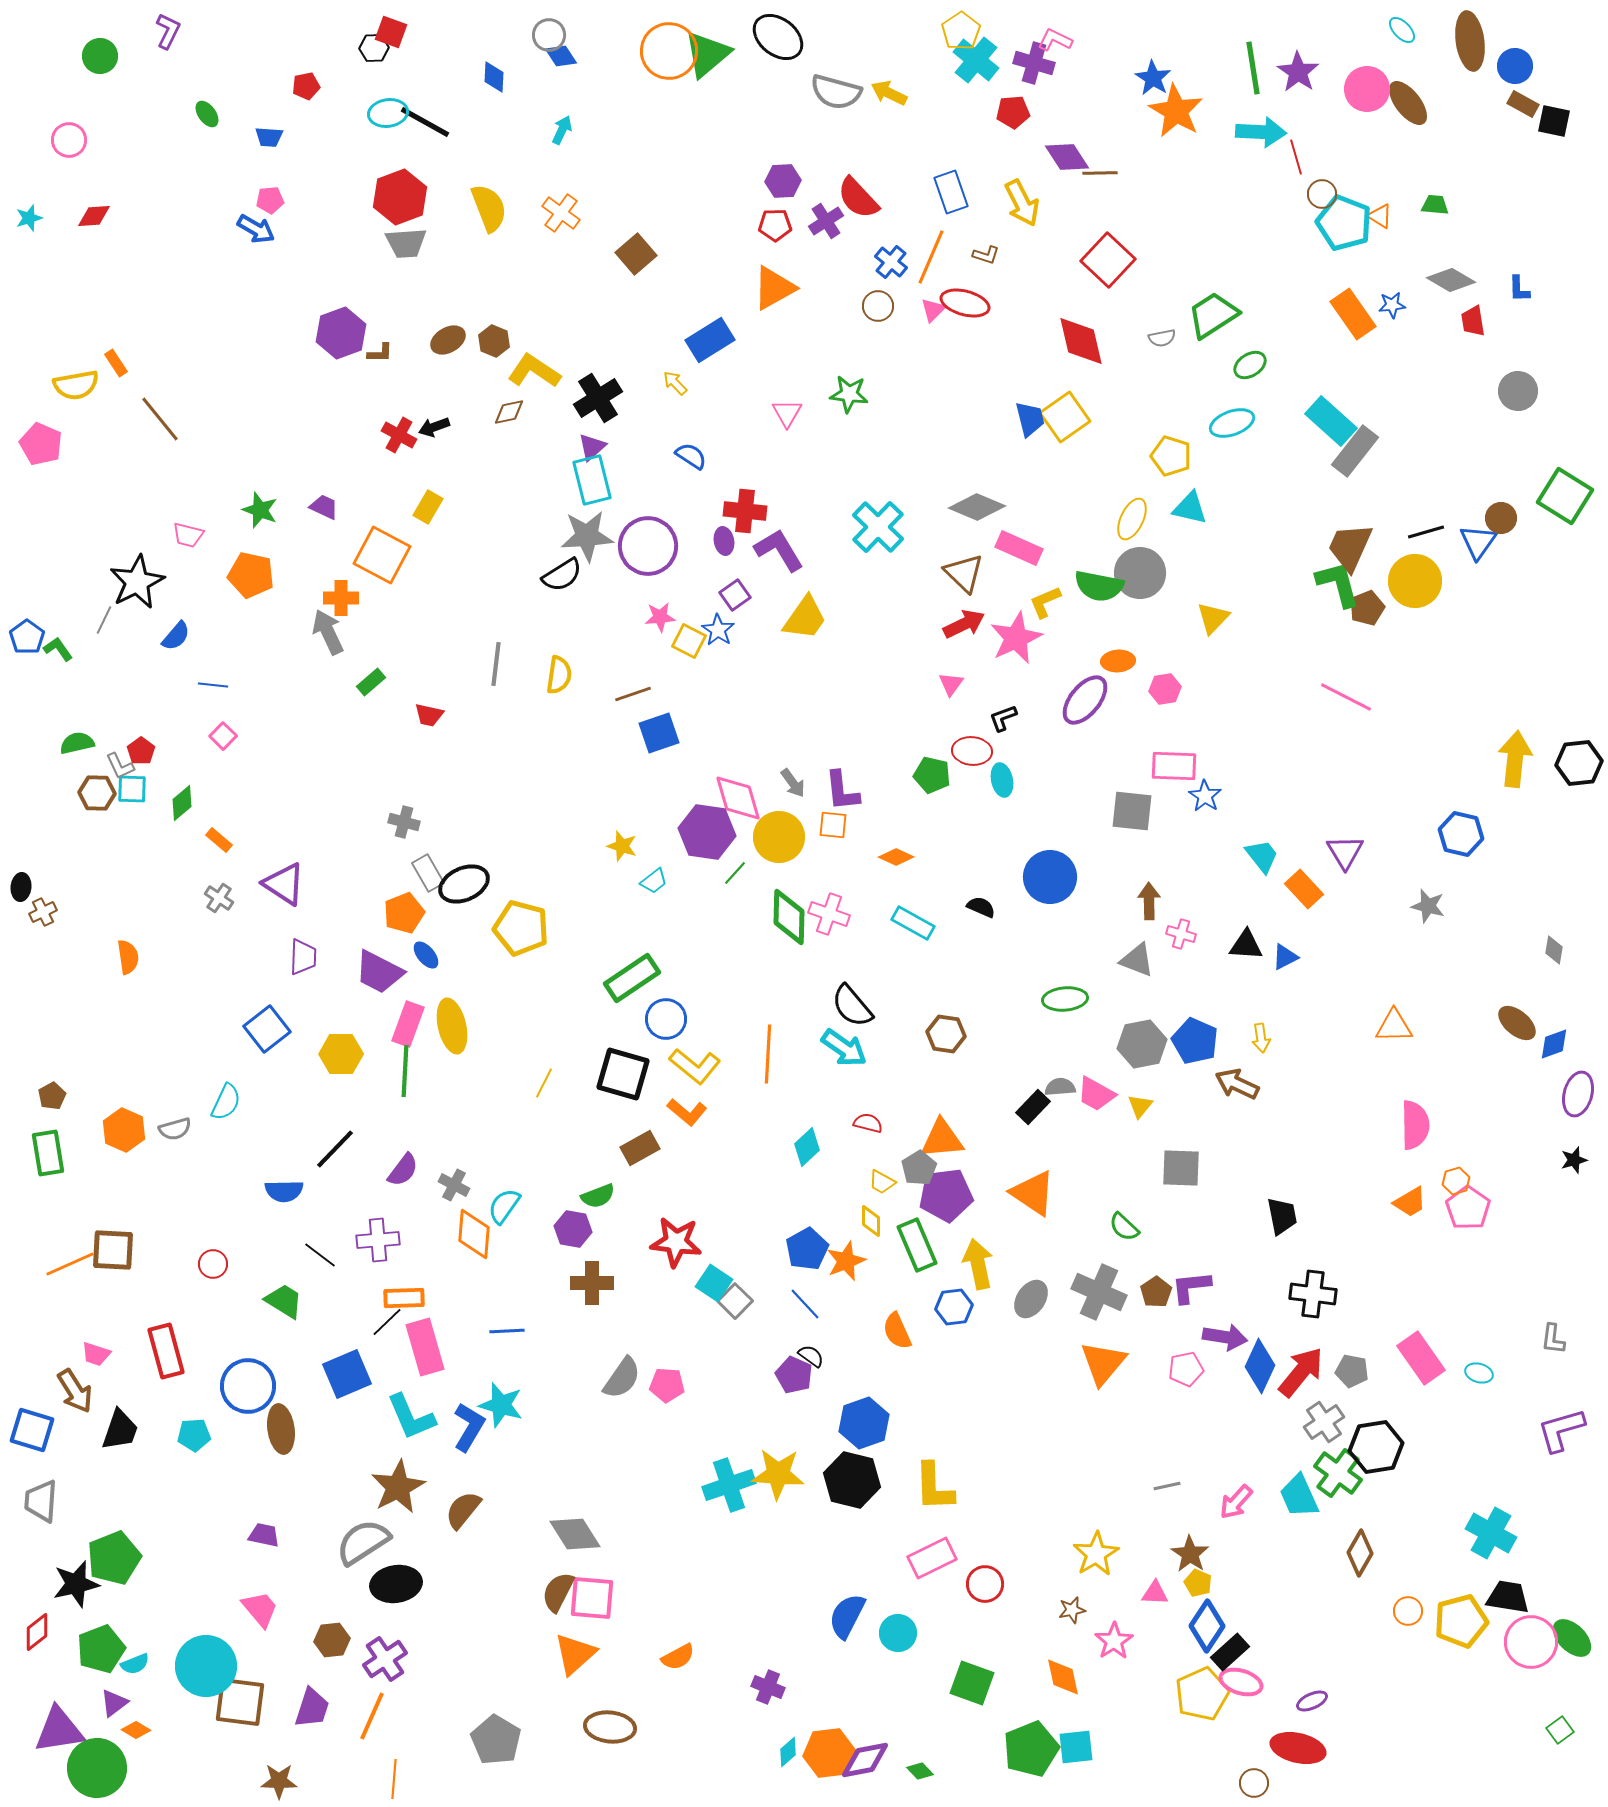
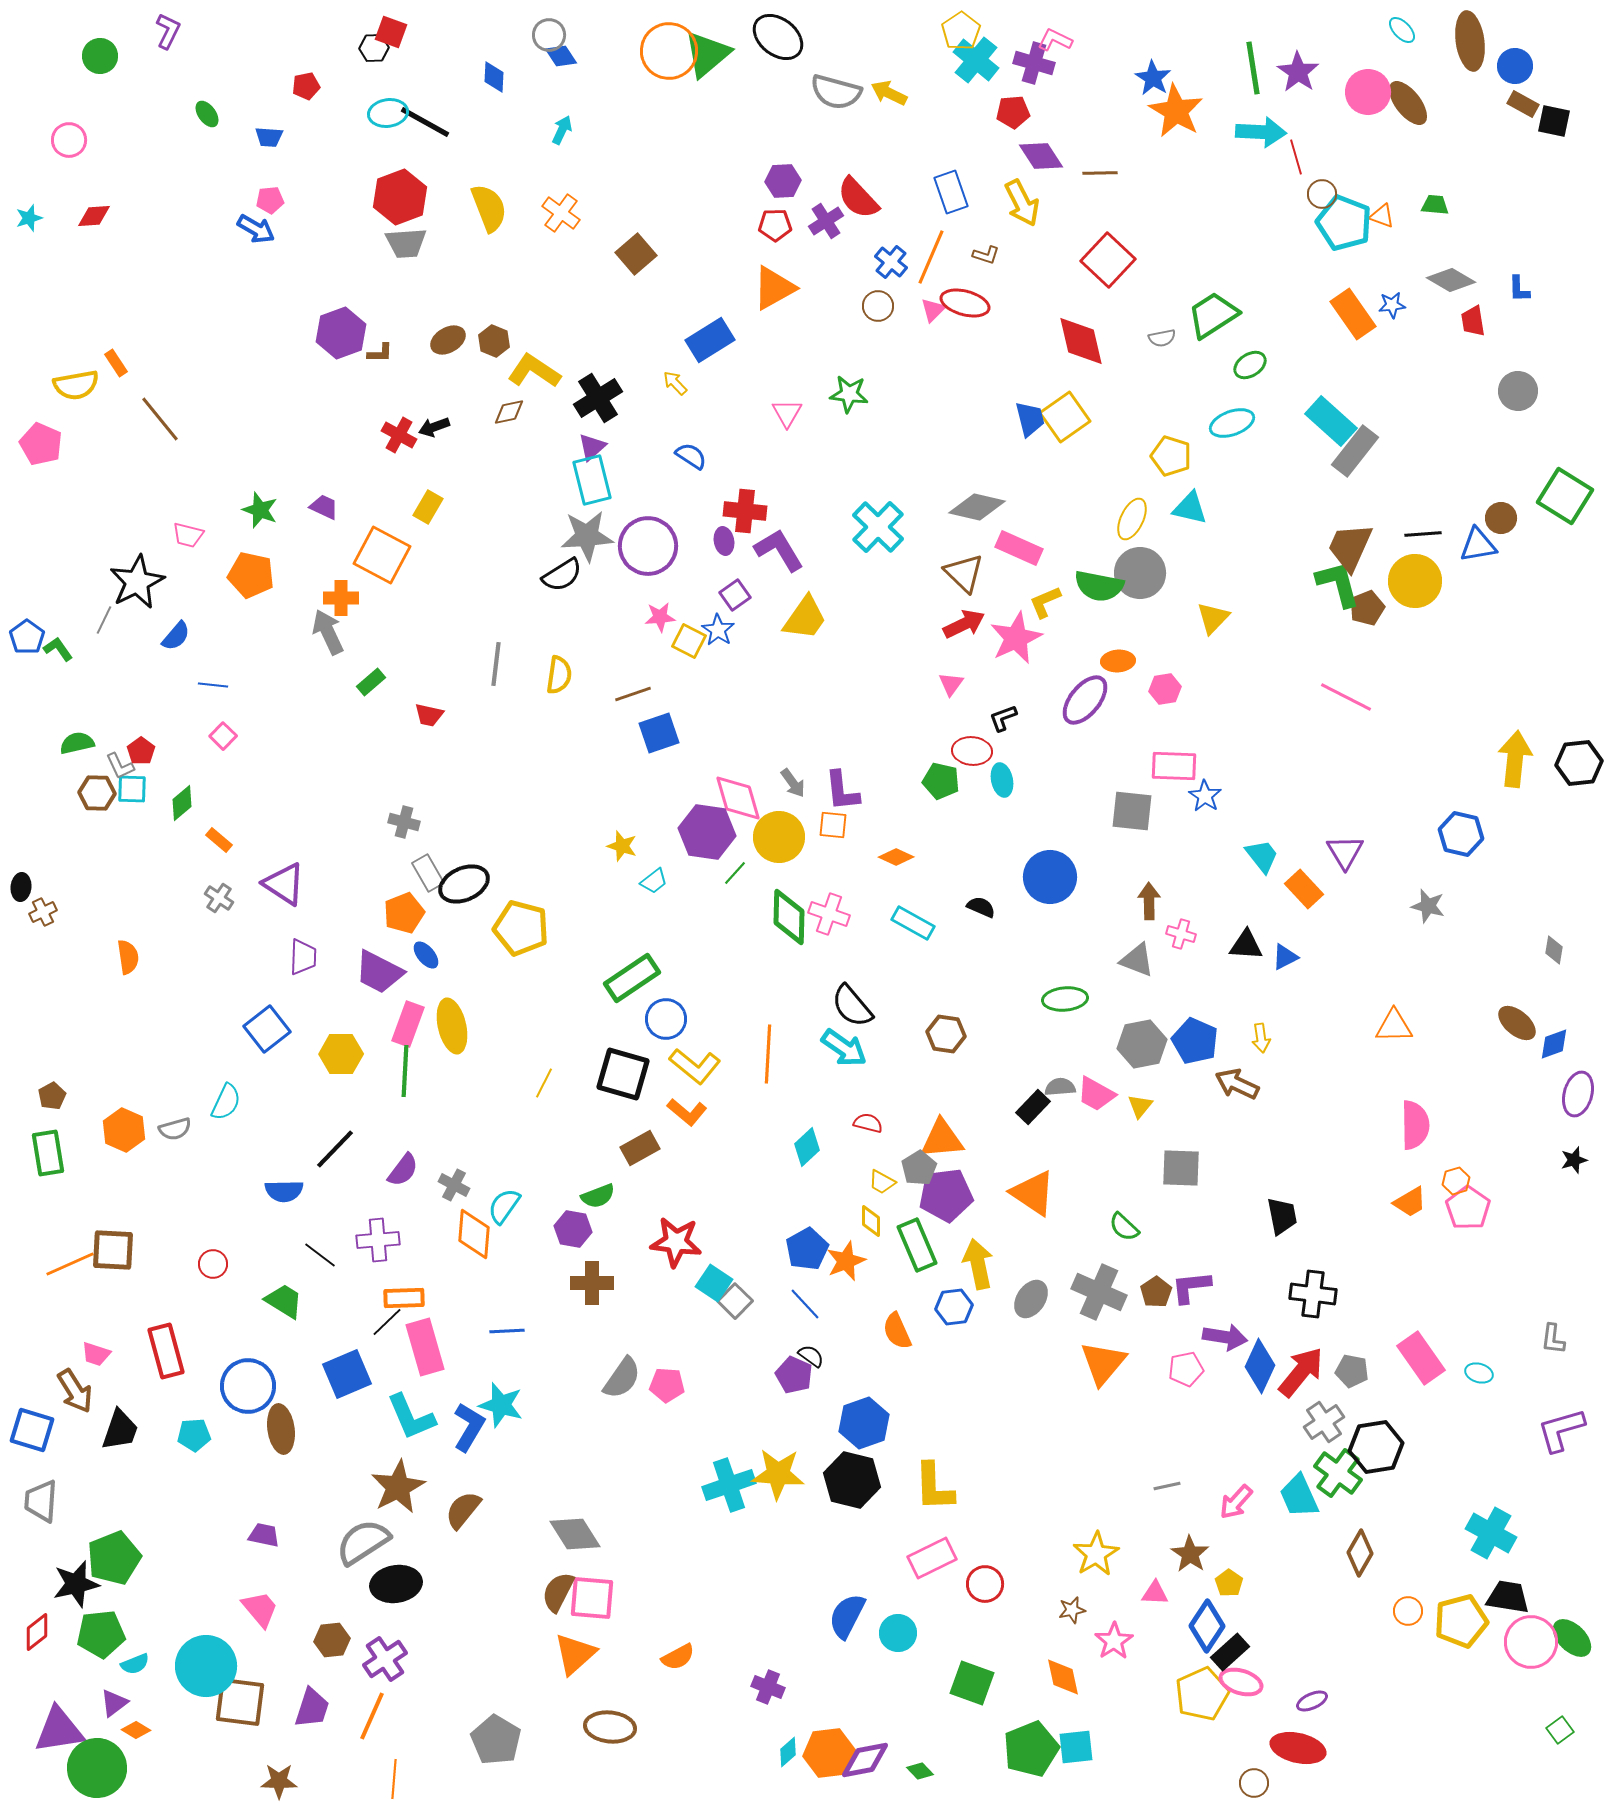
pink circle at (1367, 89): moved 1 px right, 3 px down
purple diamond at (1067, 157): moved 26 px left, 1 px up
orange triangle at (1380, 216): moved 2 px right; rotated 12 degrees counterclockwise
gray diamond at (977, 507): rotated 10 degrees counterclockwise
black line at (1426, 532): moved 3 px left, 2 px down; rotated 12 degrees clockwise
blue triangle at (1478, 542): moved 3 px down; rotated 45 degrees clockwise
green pentagon at (932, 775): moved 9 px right, 6 px down
yellow pentagon at (1198, 1583): moved 31 px right; rotated 12 degrees clockwise
green pentagon at (101, 1649): moved 15 px up; rotated 15 degrees clockwise
